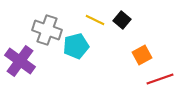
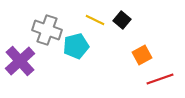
purple cross: rotated 12 degrees clockwise
